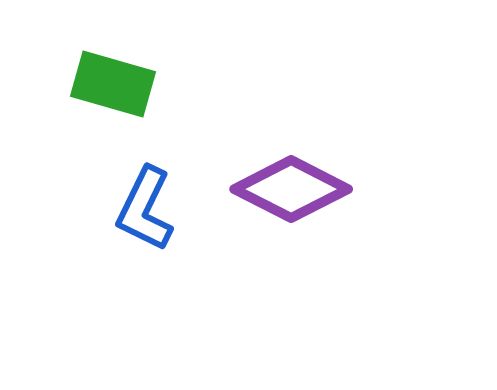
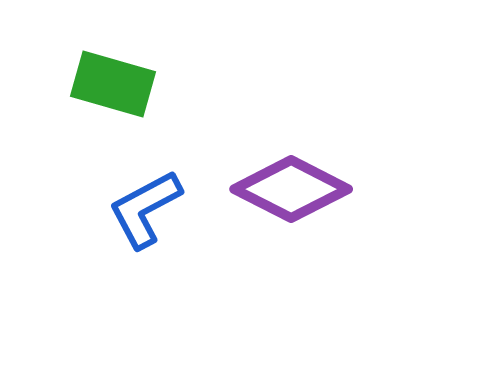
blue L-shape: rotated 36 degrees clockwise
